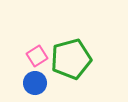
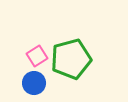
blue circle: moved 1 px left
